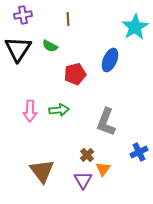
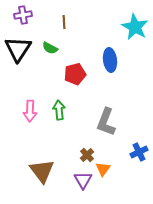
brown line: moved 4 px left, 3 px down
cyan star: rotated 12 degrees counterclockwise
green semicircle: moved 2 px down
blue ellipse: rotated 30 degrees counterclockwise
green arrow: rotated 90 degrees counterclockwise
